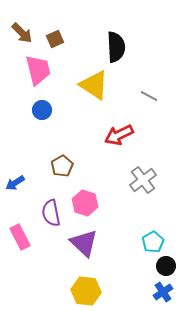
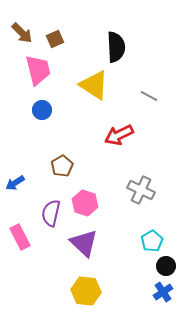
gray cross: moved 2 px left, 10 px down; rotated 28 degrees counterclockwise
purple semicircle: rotated 24 degrees clockwise
cyan pentagon: moved 1 px left, 1 px up
